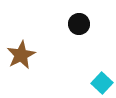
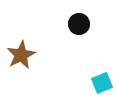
cyan square: rotated 25 degrees clockwise
